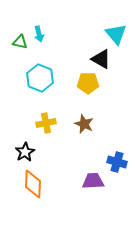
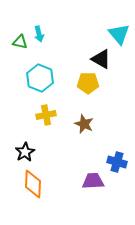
cyan triangle: moved 3 px right
yellow cross: moved 8 px up
